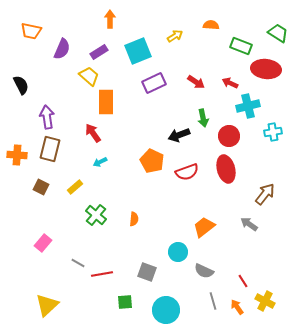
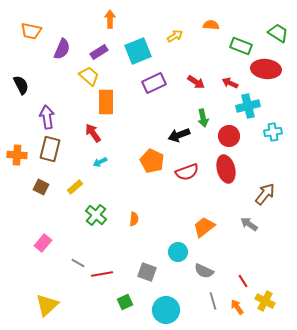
green square at (125, 302): rotated 21 degrees counterclockwise
